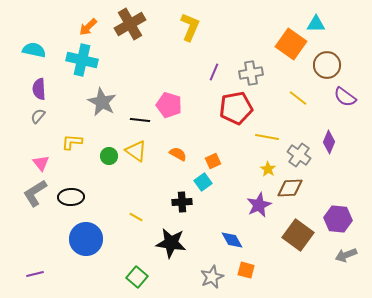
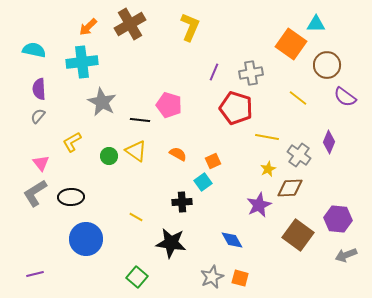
cyan cross at (82, 60): moved 2 px down; rotated 20 degrees counterclockwise
red pentagon at (236, 108): rotated 28 degrees clockwise
yellow L-shape at (72, 142): rotated 35 degrees counterclockwise
yellow star at (268, 169): rotated 14 degrees clockwise
orange square at (246, 270): moved 6 px left, 8 px down
